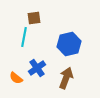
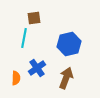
cyan line: moved 1 px down
orange semicircle: rotated 128 degrees counterclockwise
